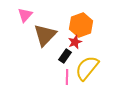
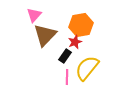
pink triangle: moved 9 px right
orange hexagon: rotated 10 degrees clockwise
